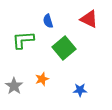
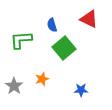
blue semicircle: moved 4 px right, 4 px down
green L-shape: moved 2 px left
blue star: moved 1 px right
